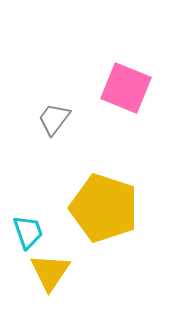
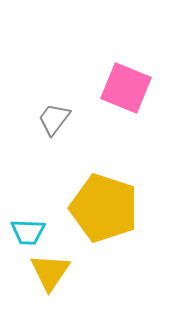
cyan trapezoid: rotated 111 degrees clockwise
